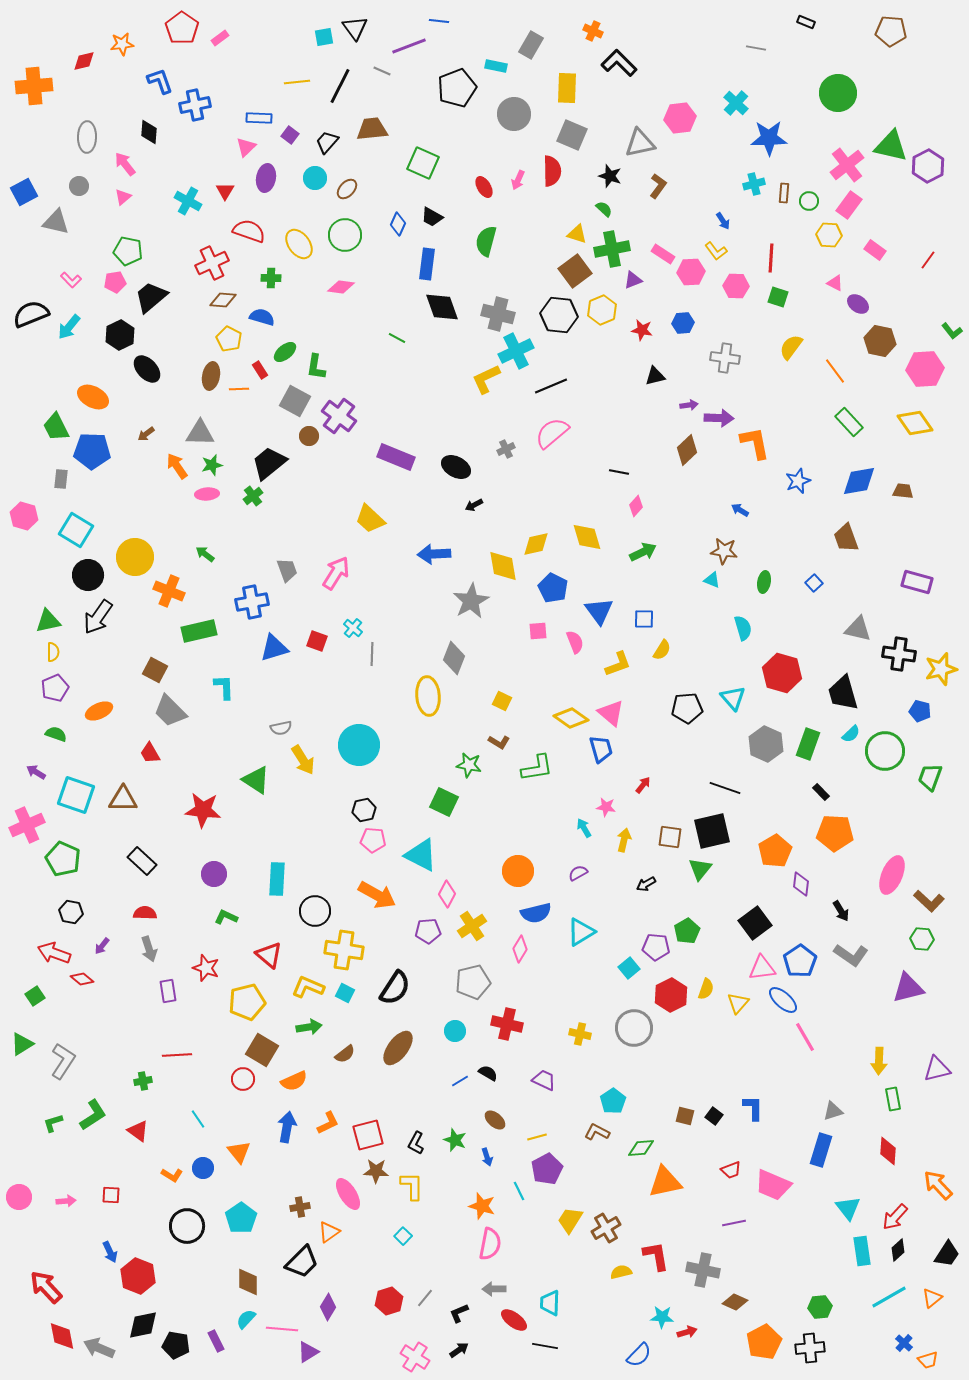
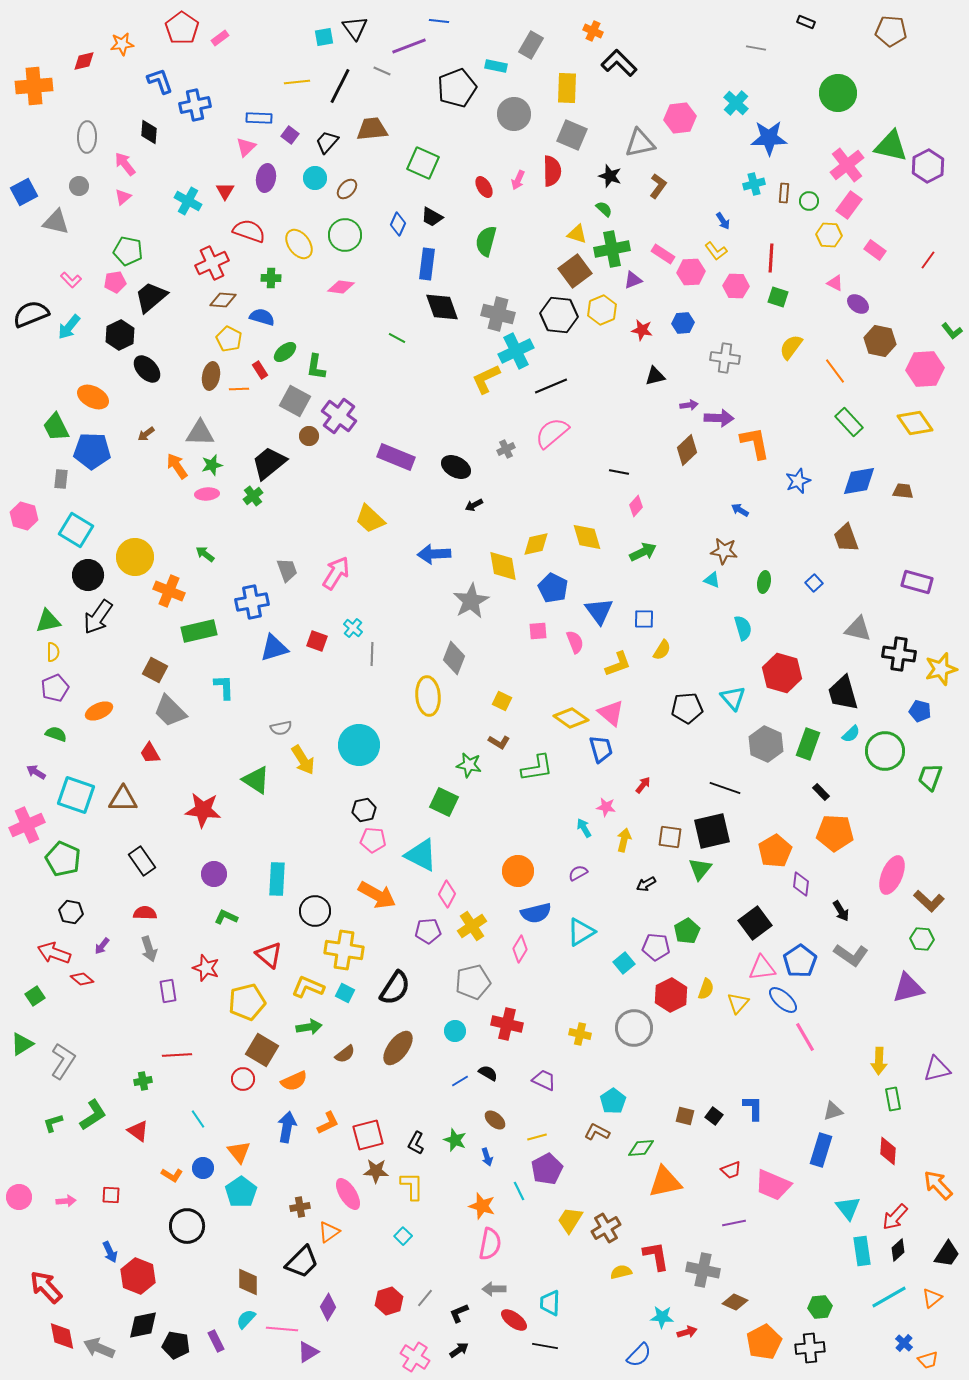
black rectangle at (142, 861): rotated 12 degrees clockwise
cyan square at (629, 968): moved 5 px left, 5 px up
cyan pentagon at (241, 1218): moved 26 px up
